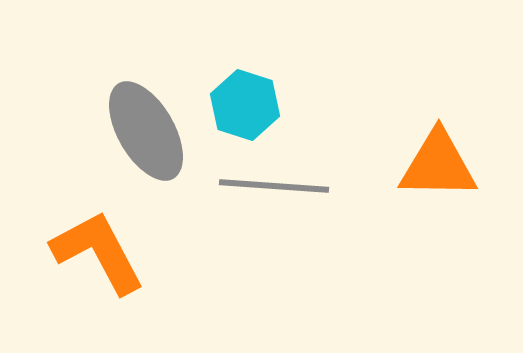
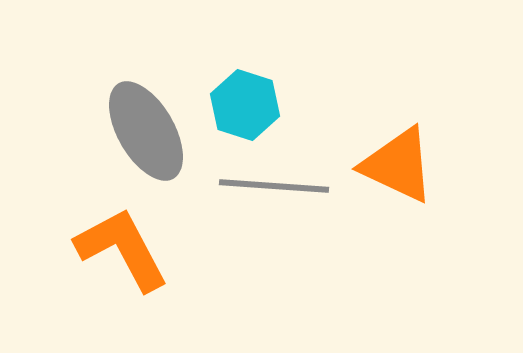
orange triangle: moved 40 px left; rotated 24 degrees clockwise
orange L-shape: moved 24 px right, 3 px up
